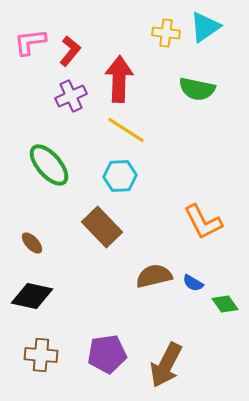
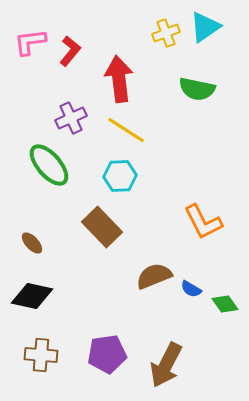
yellow cross: rotated 28 degrees counterclockwise
red arrow: rotated 9 degrees counterclockwise
purple cross: moved 22 px down
brown semicircle: rotated 9 degrees counterclockwise
blue semicircle: moved 2 px left, 6 px down
